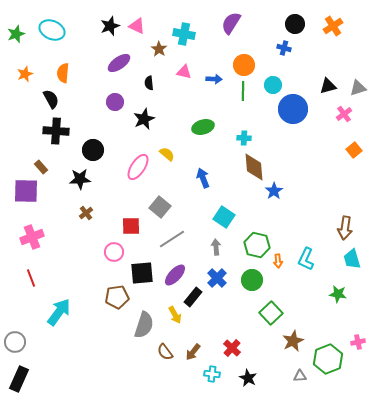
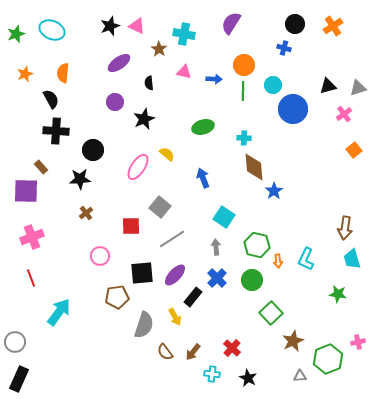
pink circle at (114, 252): moved 14 px left, 4 px down
yellow arrow at (175, 315): moved 2 px down
